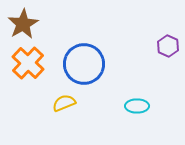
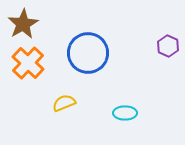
blue circle: moved 4 px right, 11 px up
cyan ellipse: moved 12 px left, 7 px down
